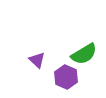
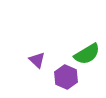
green semicircle: moved 3 px right
